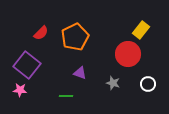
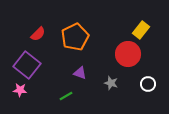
red semicircle: moved 3 px left, 1 px down
gray star: moved 2 px left
green line: rotated 32 degrees counterclockwise
